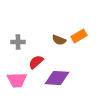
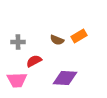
brown semicircle: moved 2 px left
red semicircle: moved 2 px left, 1 px up; rotated 14 degrees clockwise
purple diamond: moved 8 px right
